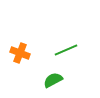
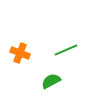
green semicircle: moved 2 px left, 1 px down
